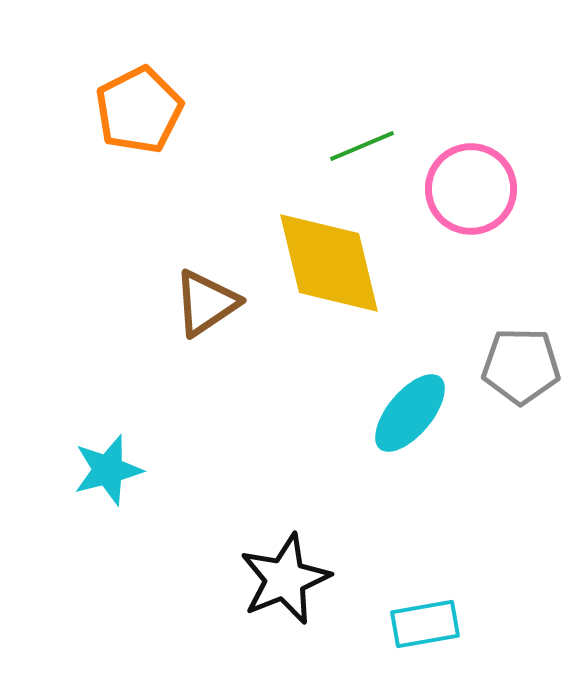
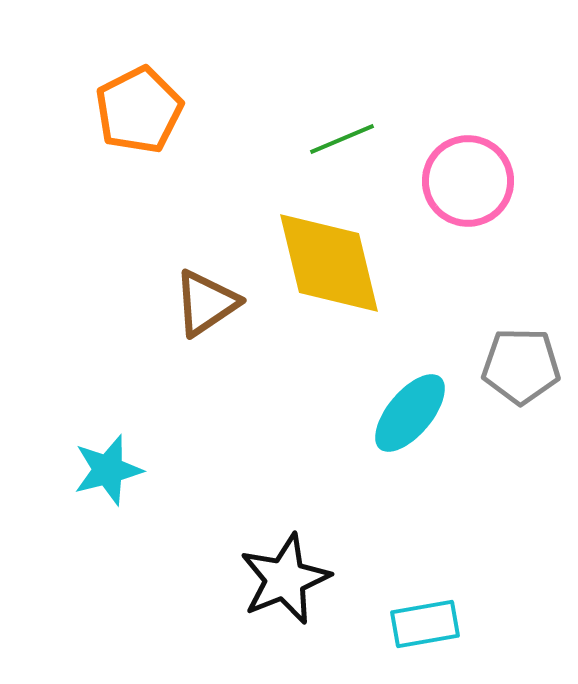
green line: moved 20 px left, 7 px up
pink circle: moved 3 px left, 8 px up
